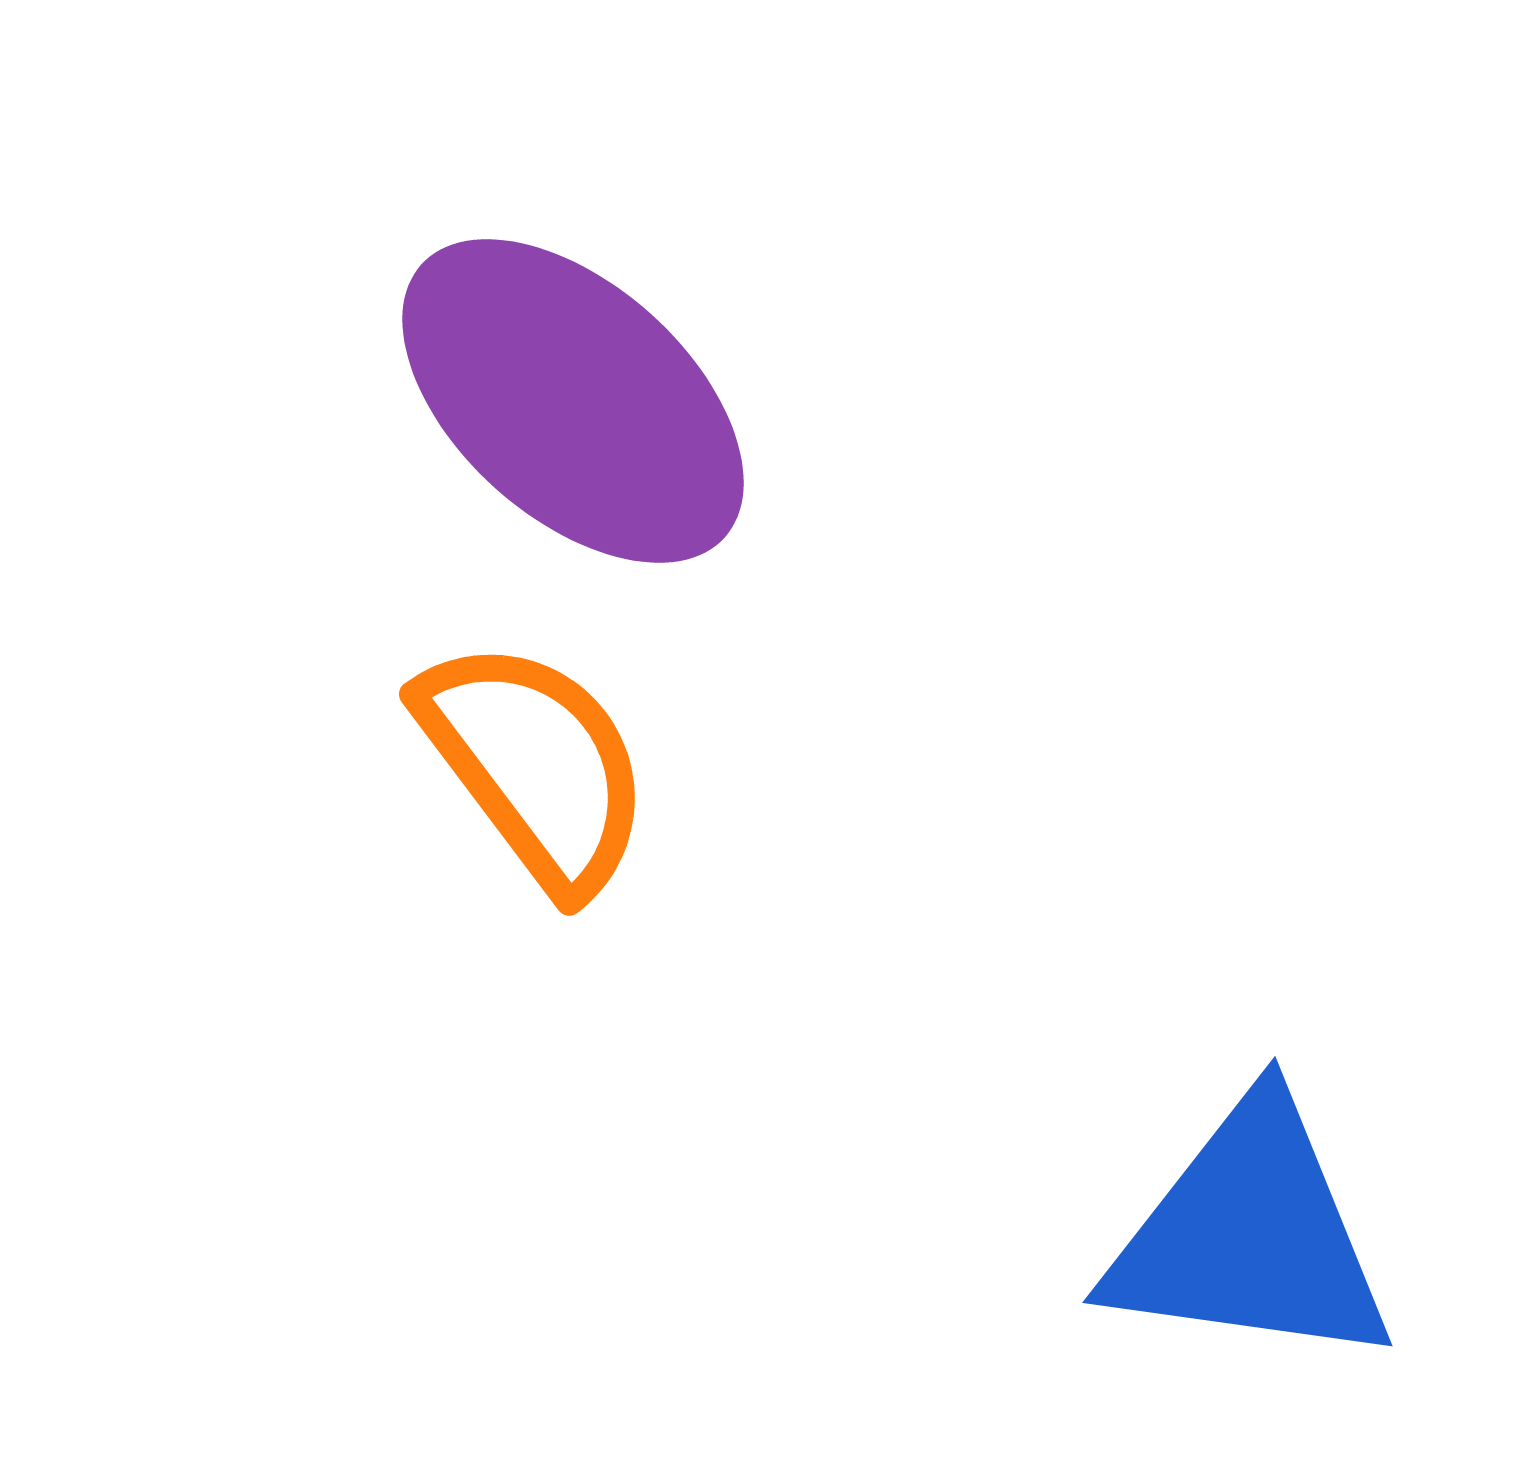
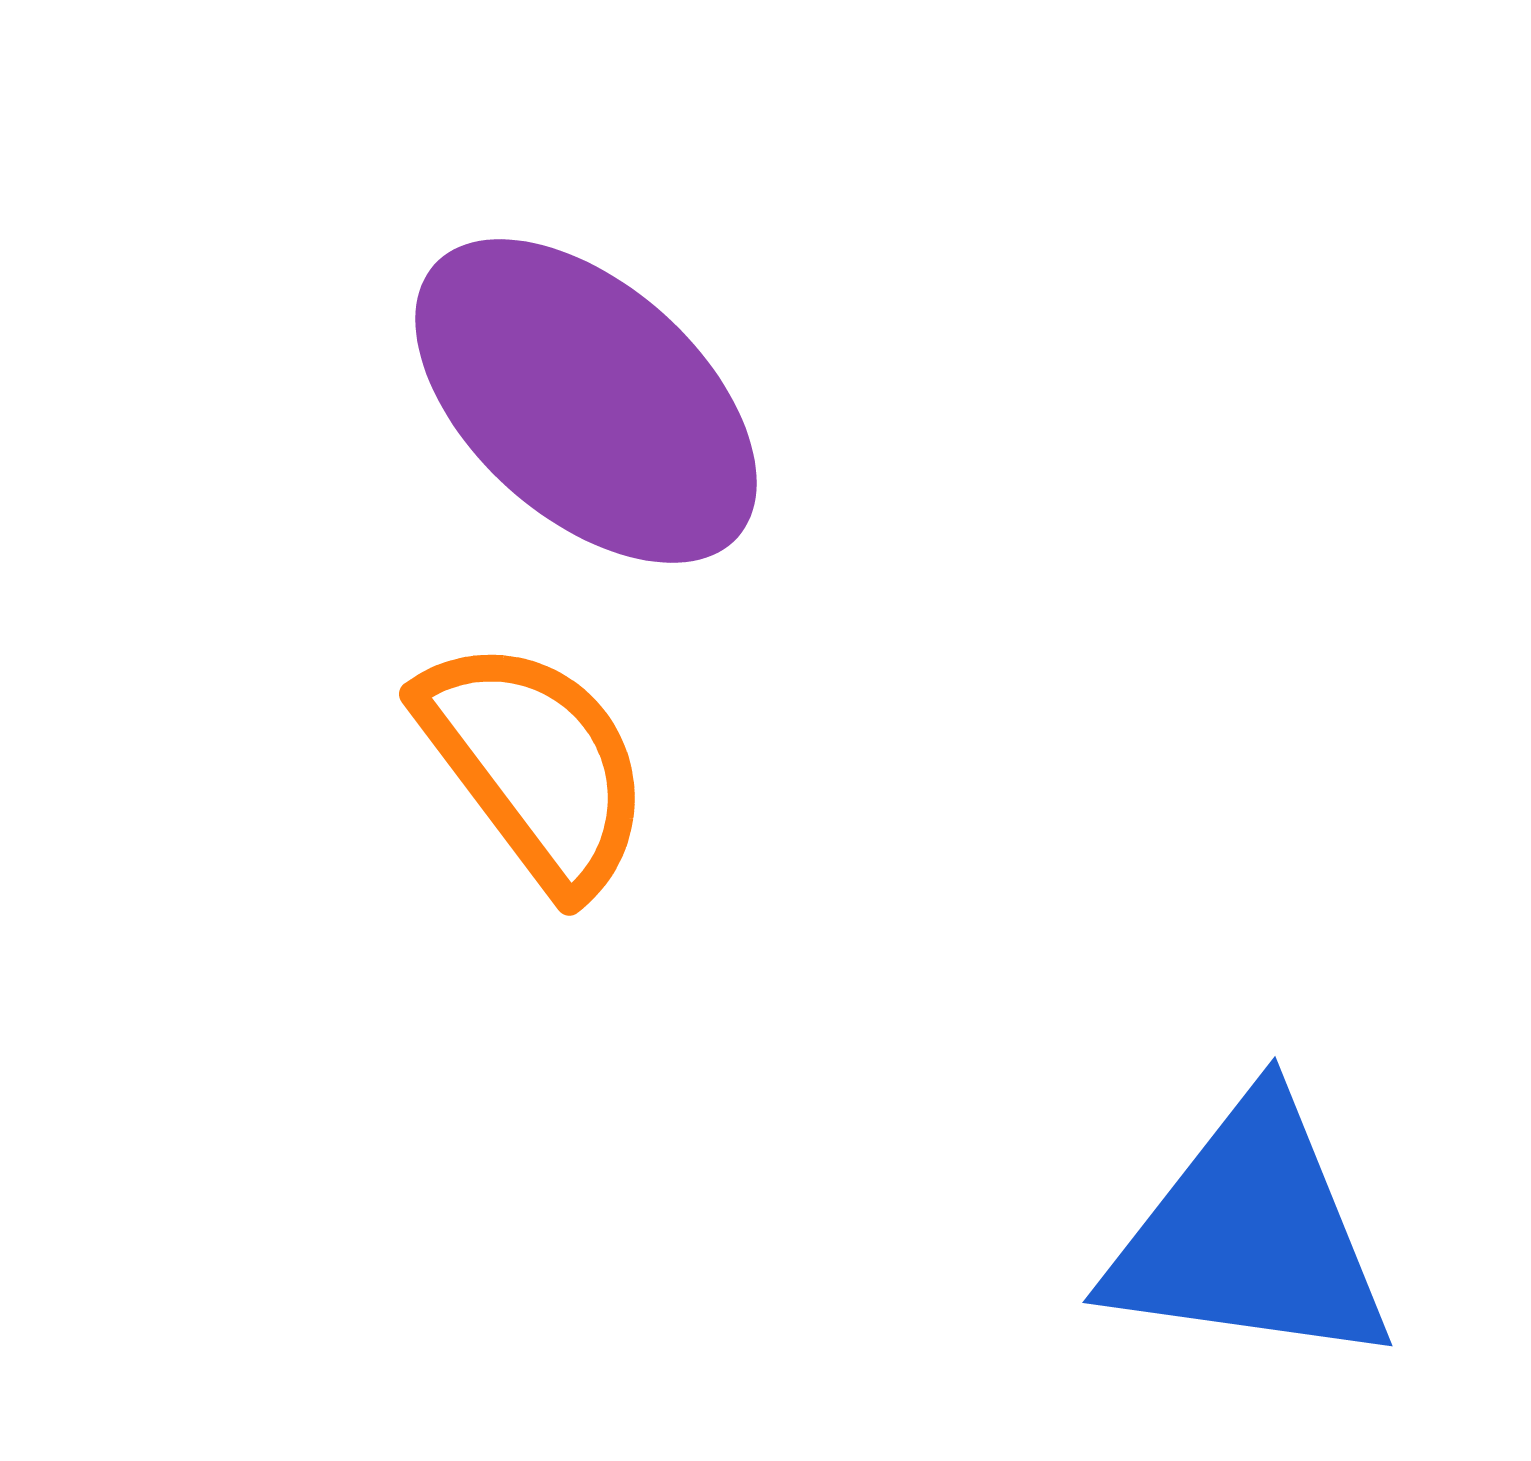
purple ellipse: moved 13 px right
